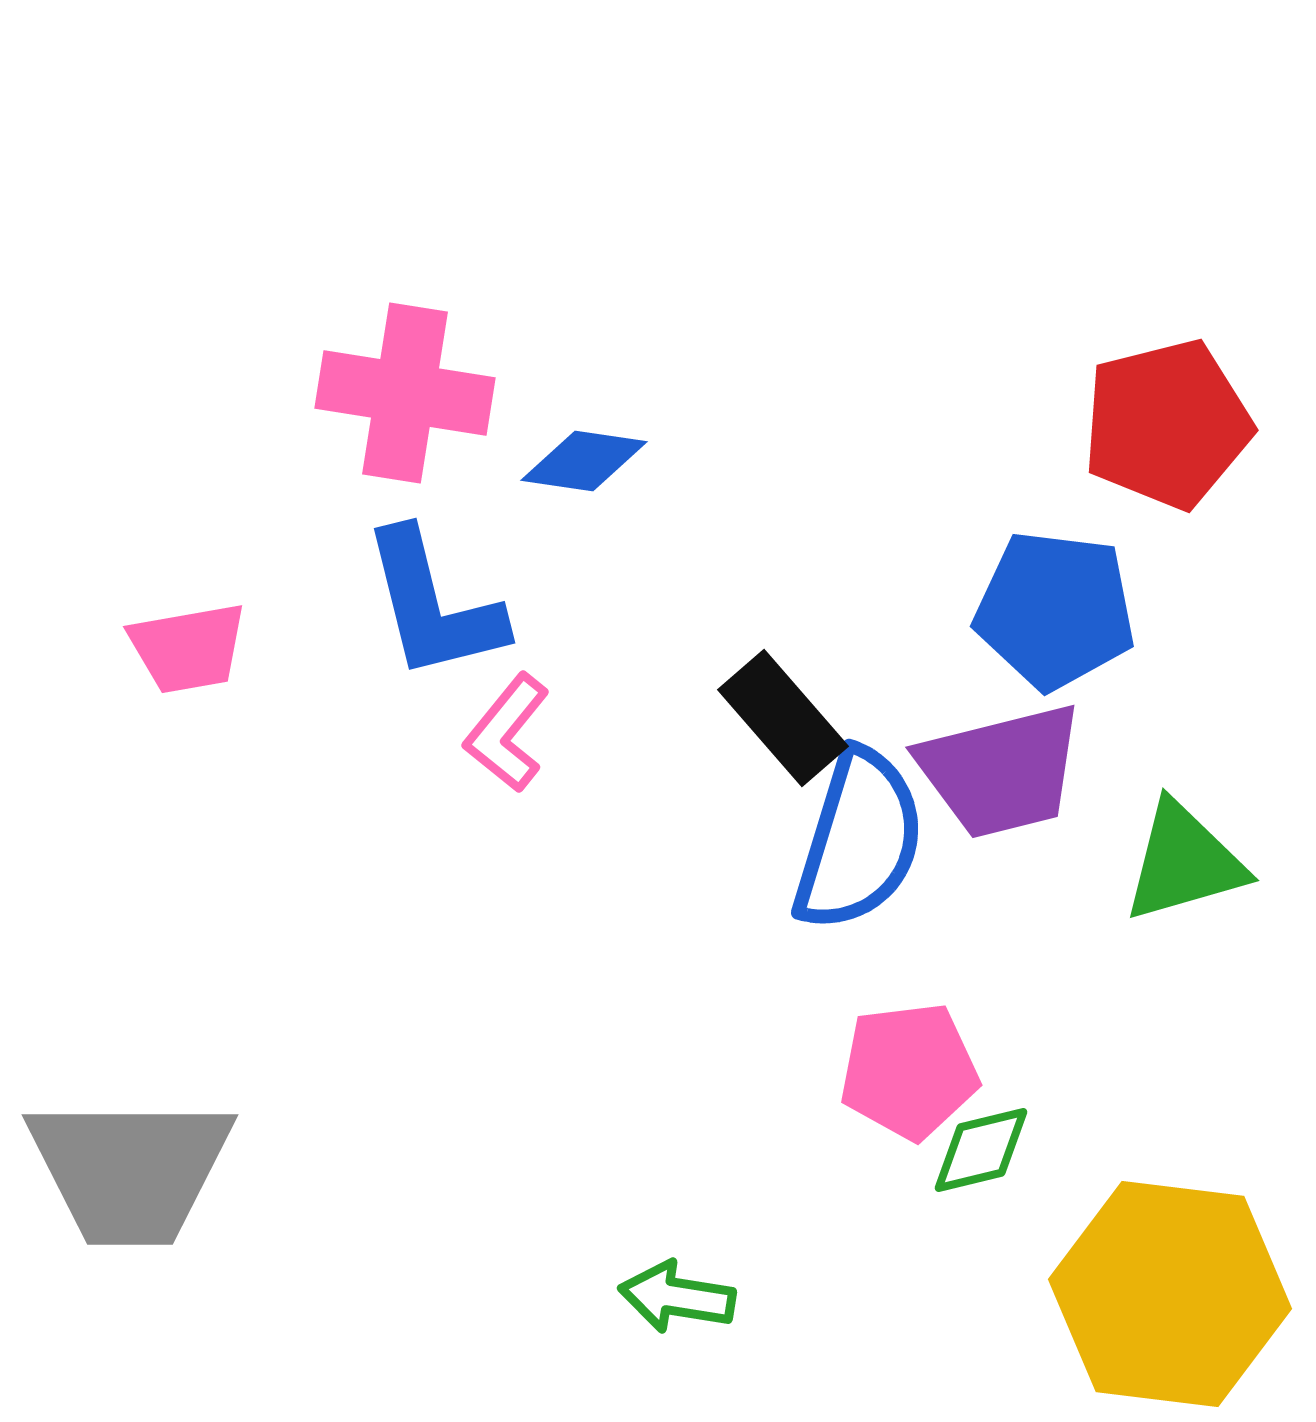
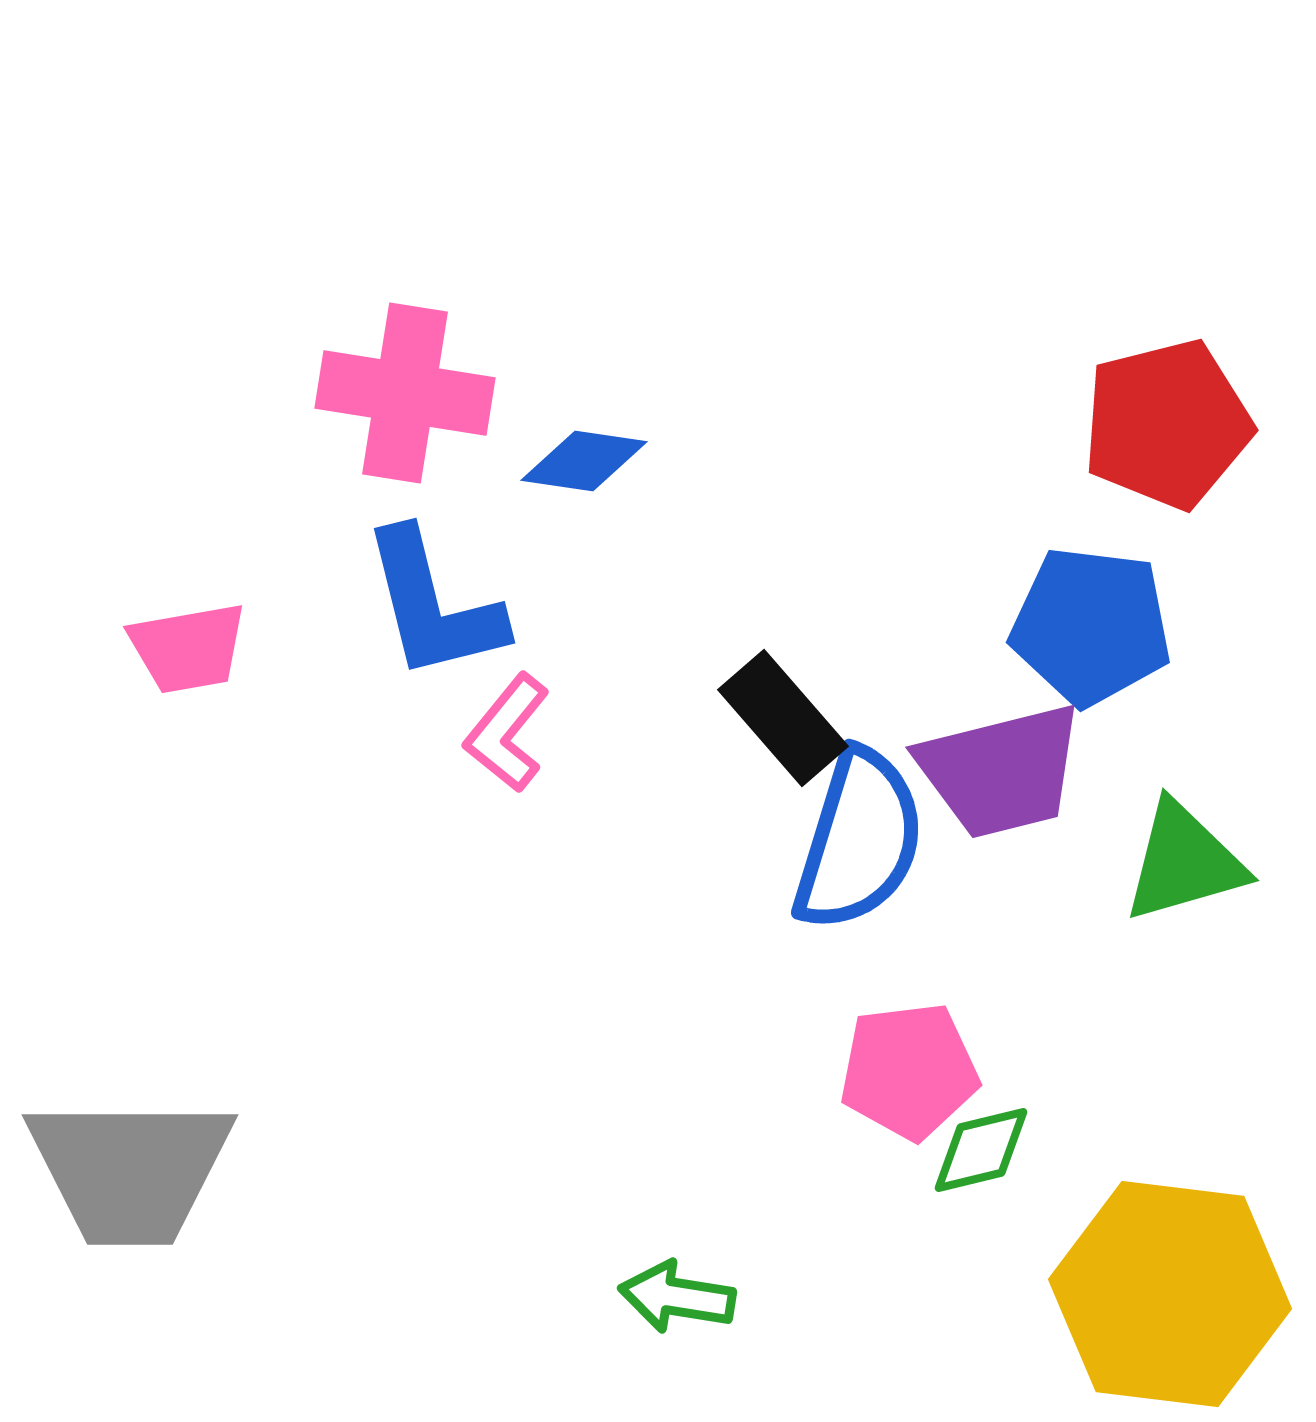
blue pentagon: moved 36 px right, 16 px down
